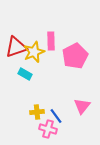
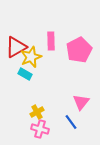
red triangle: rotated 10 degrees counterclockwise
yellow star: moved 3 px left, 5 px down
pink pentagon: moved 4 px right, 6 px up
pink triangle: moved 1 px left, 4 px up
yellow cross: rotated 24 degrees counterclockwise
blue line: moved 15 px right, 6 px down
pink cross: moved 8 px left
